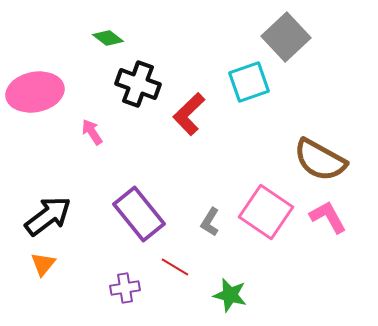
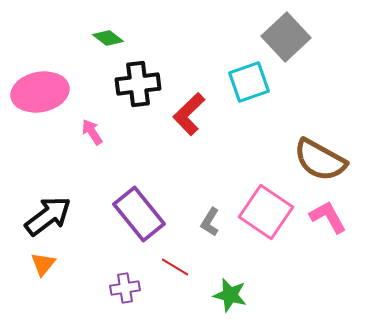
black cross: rotated 27 degrees counterclockwise
pink ellipse: moved 5 px right
